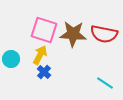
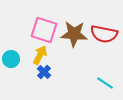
brown star: moved 1 px right
